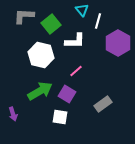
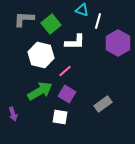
cyan triangle: rotated 32 degrees counterclockwise
gray L-shape: moved 3 px down
white L-shape: moved 1 px down
pink line: moved 11 px left
